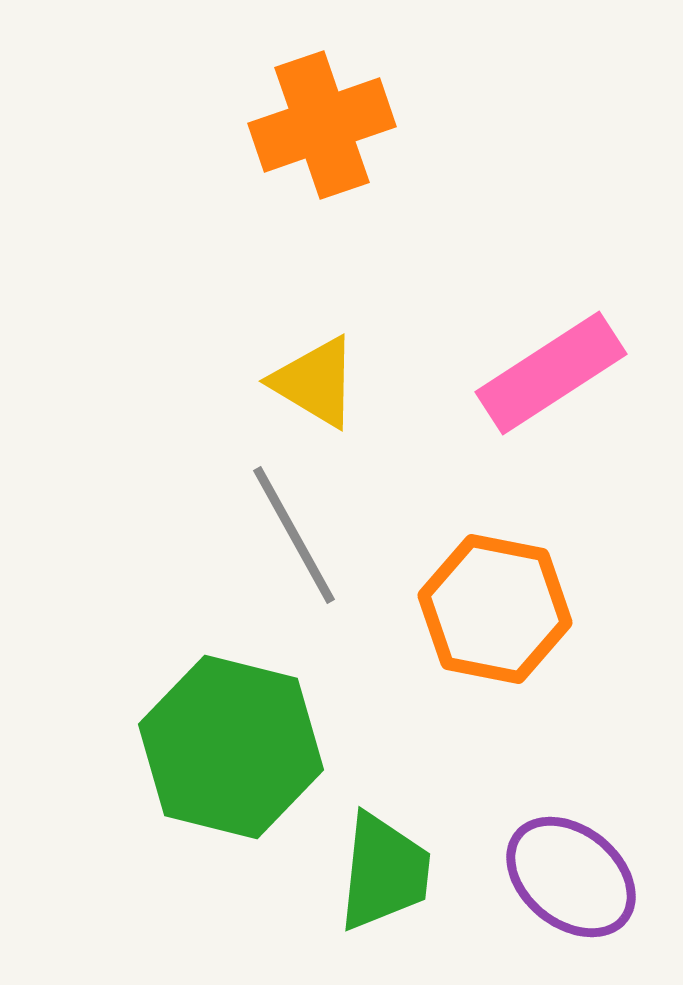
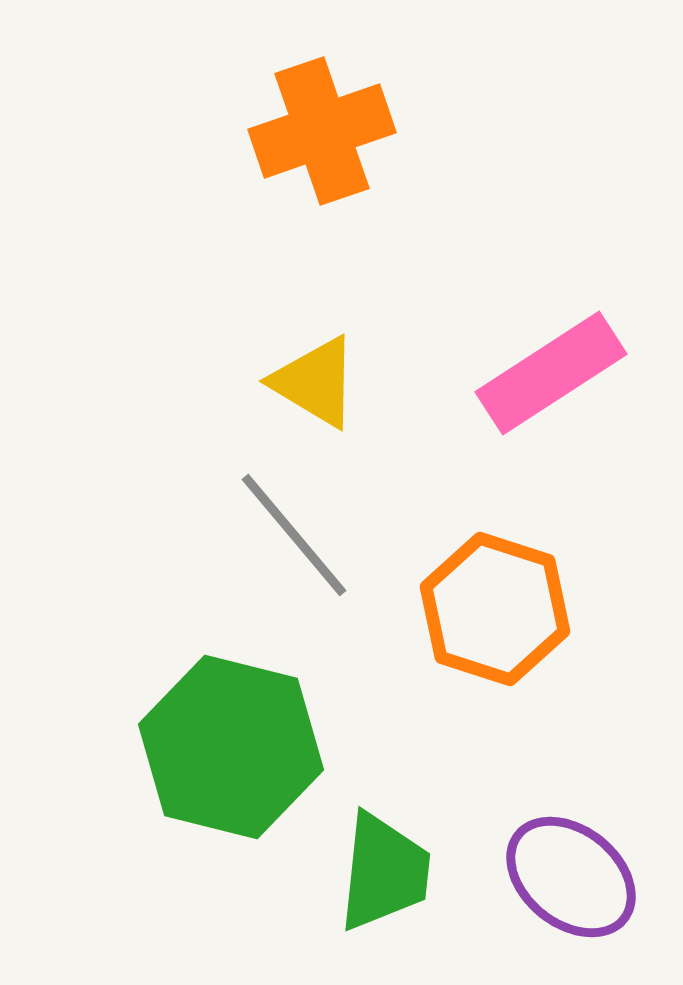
orange cross: moved 6 px down
gray line: rotated 11 degrees counterclockwise
orange hexagon: rotated 7 degrees clockwise
